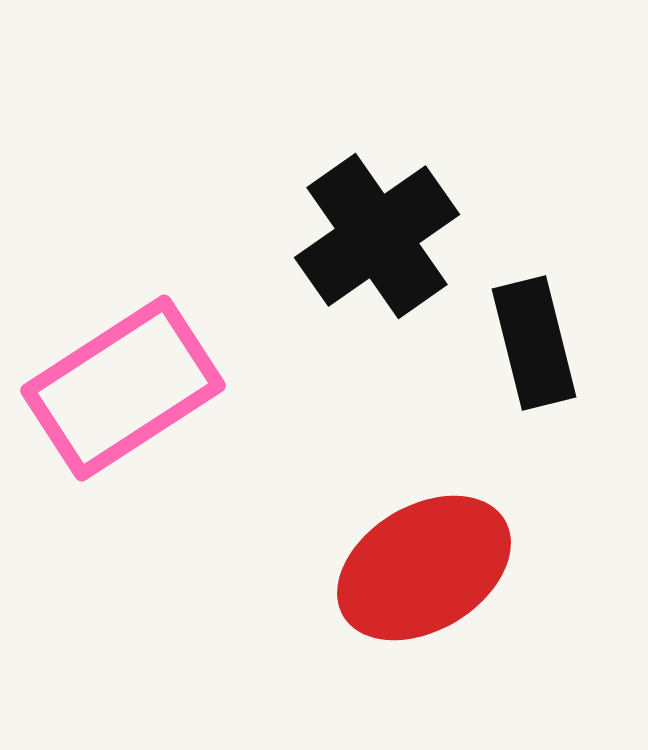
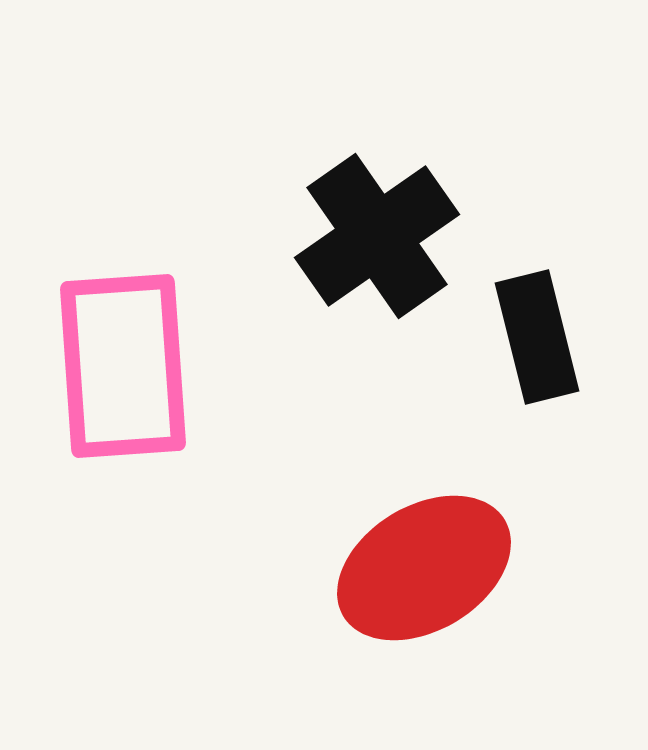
black rectangle: moved 3 px right, 6 px up
pink rectangle: moved 22 px up; rotated 61 degrees counterclockwise
